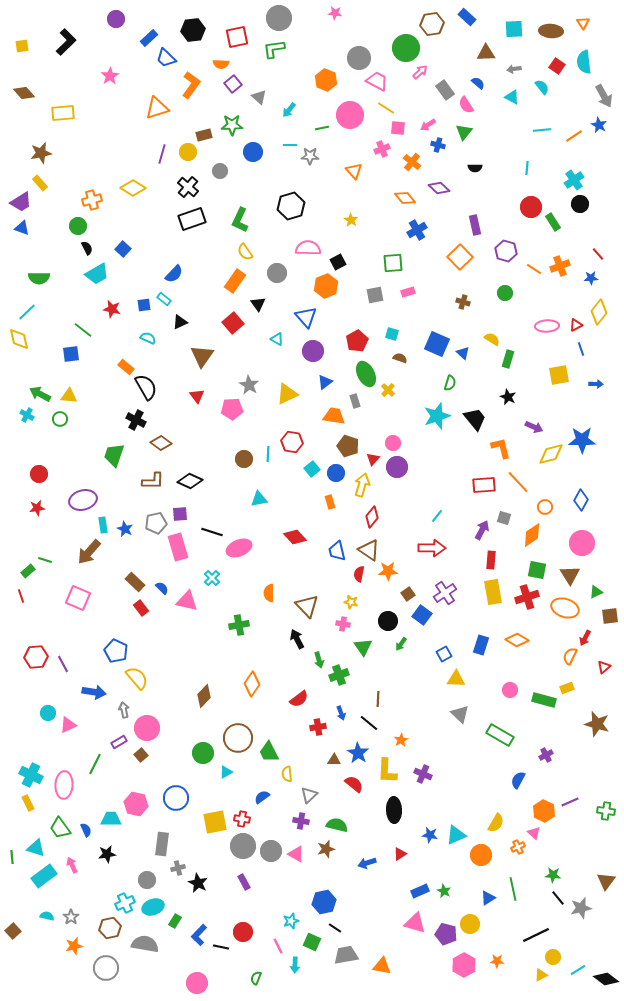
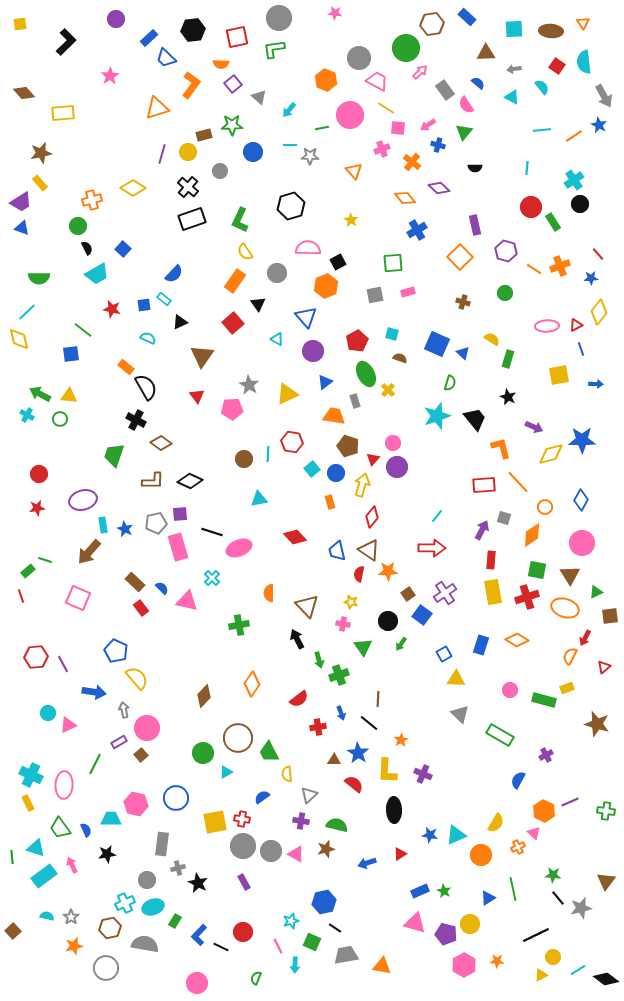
yellow square at (22, 46): moved 2 px left, 22 px up
black line at (221, 947): rotated 14 degrees clockwise
